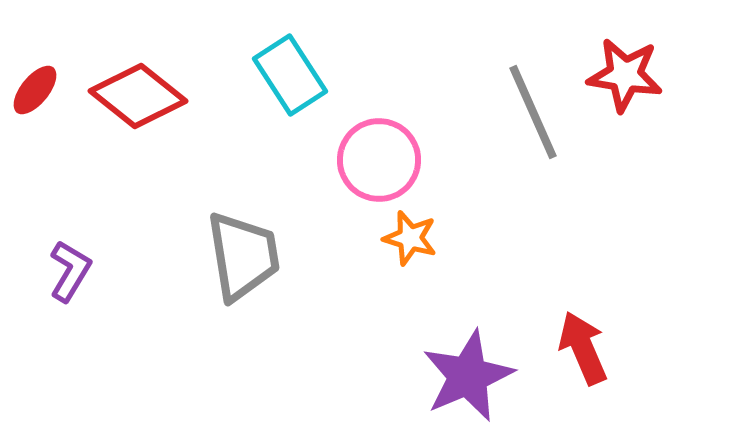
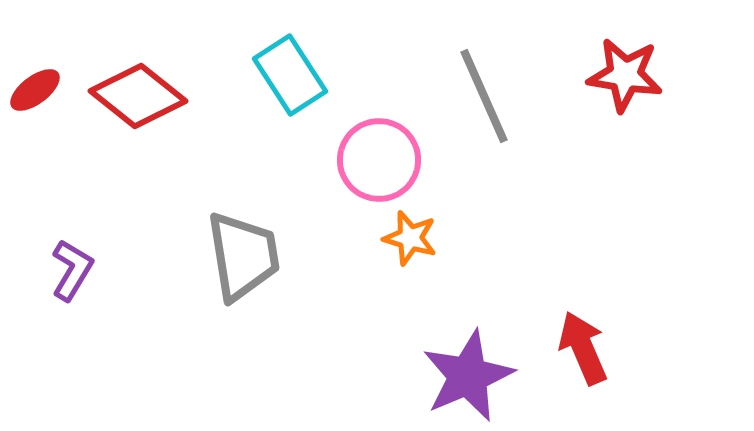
red ellipse: rotated 14 degrees clockwise
gray line: moved 49 px left, 16 px up
purple L-shape: moved 2 px right, 1 px up
